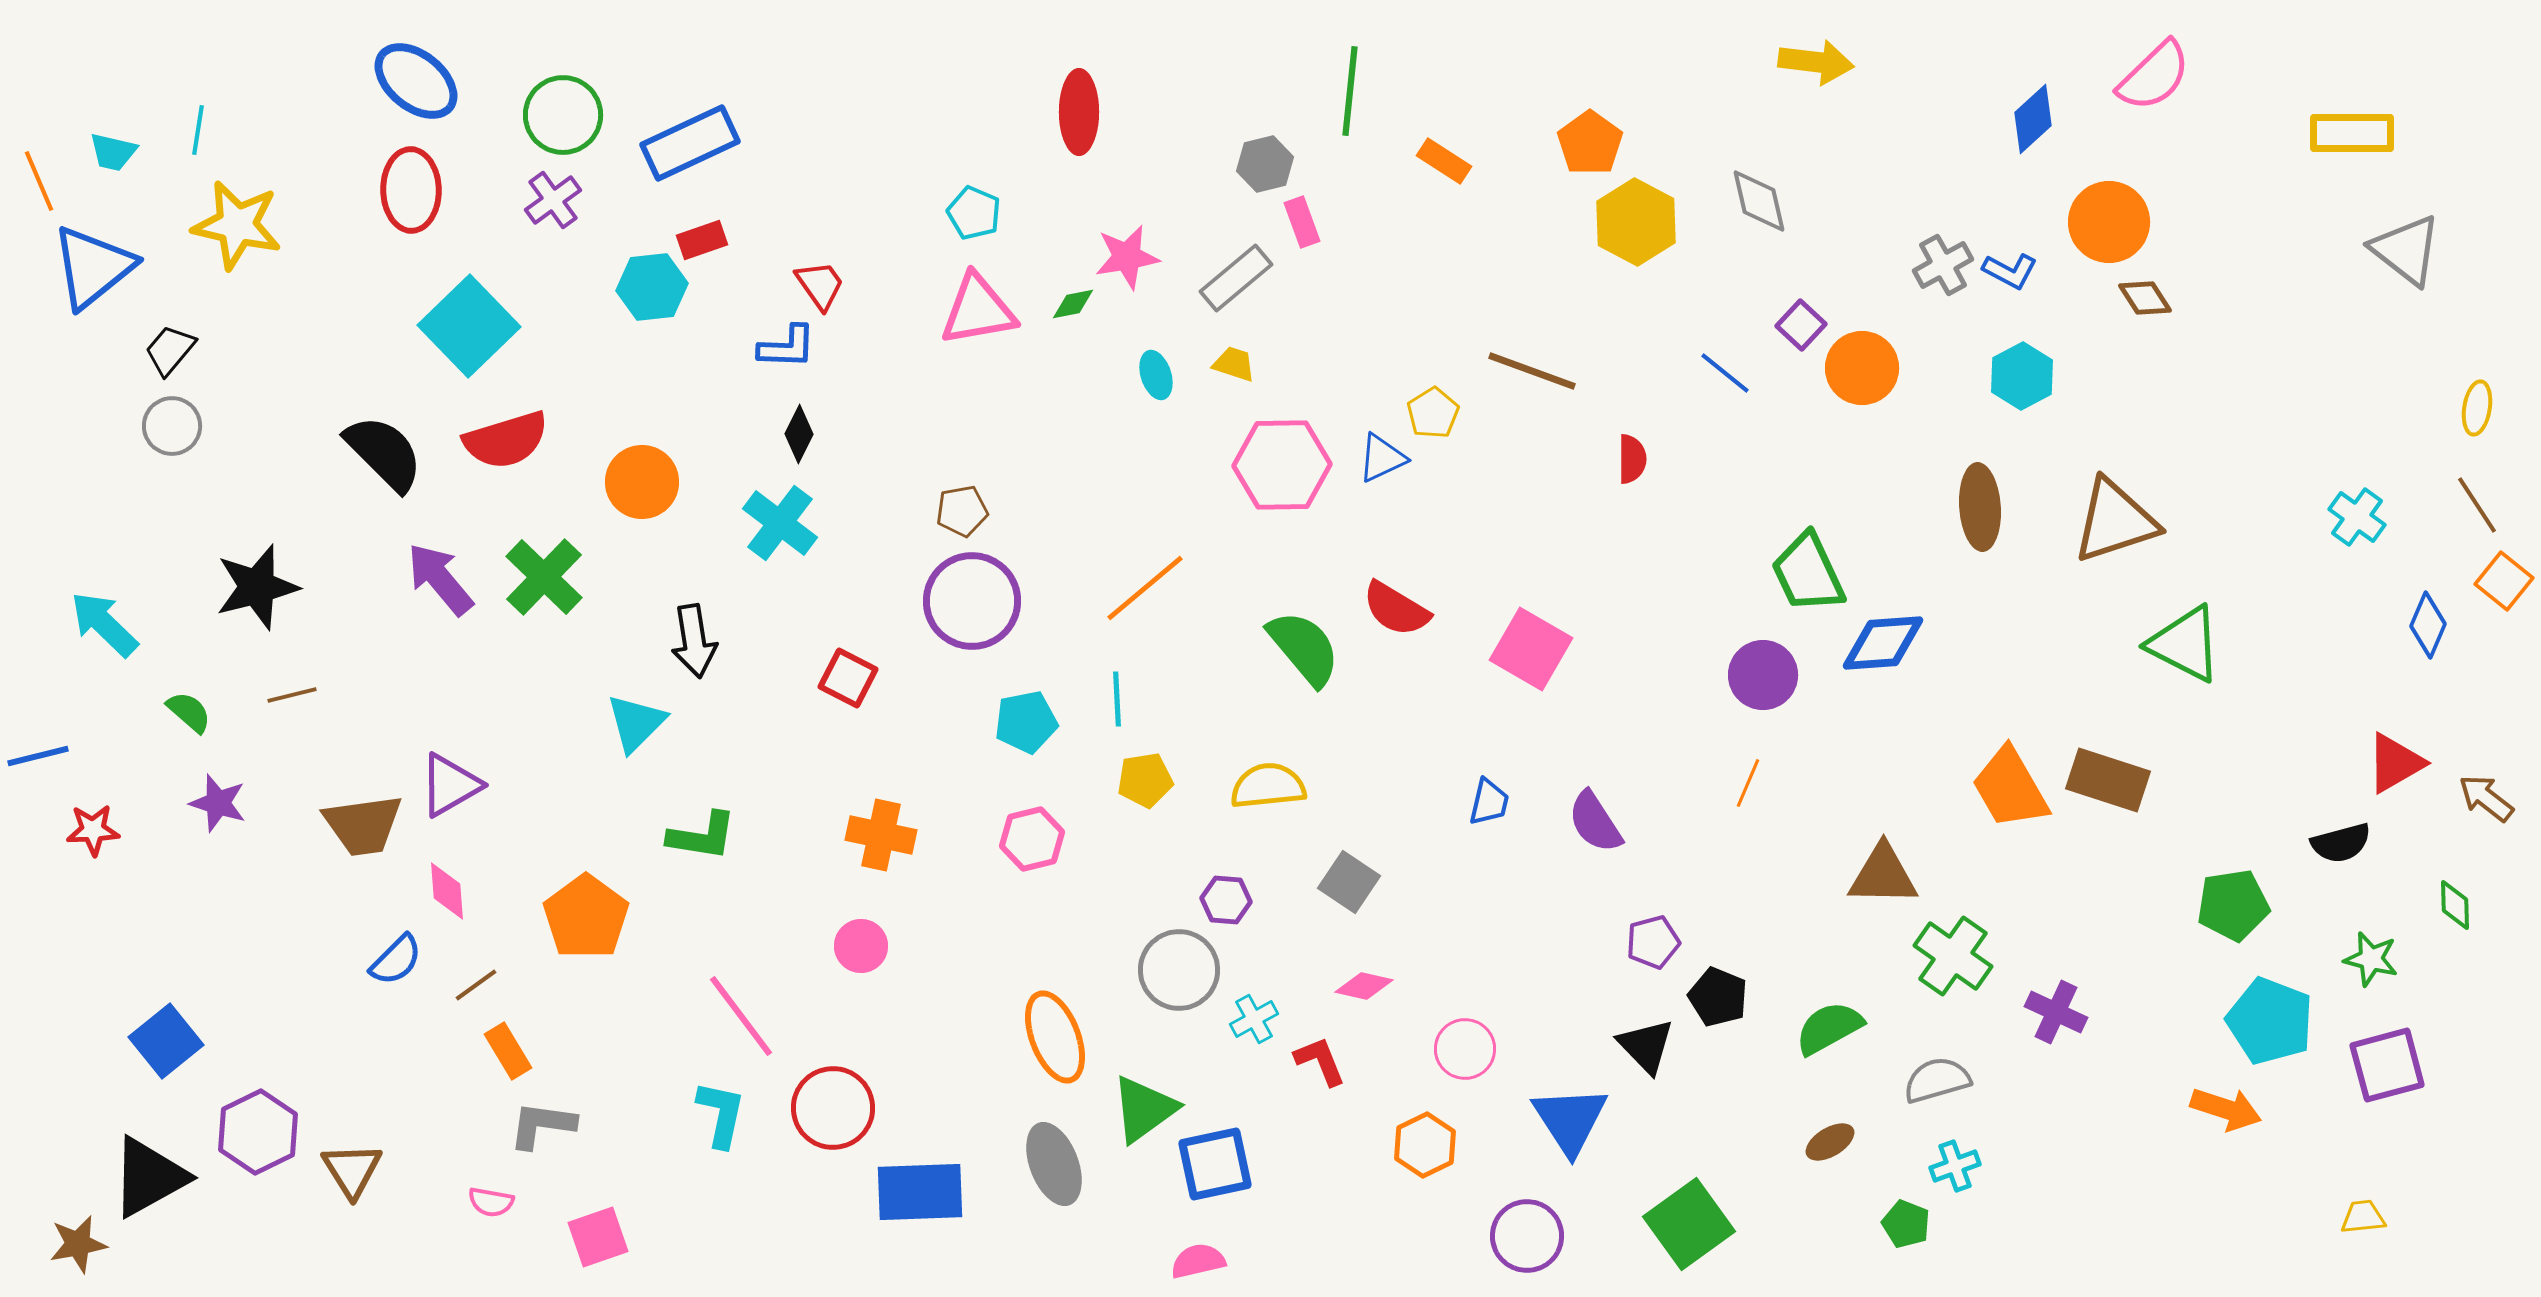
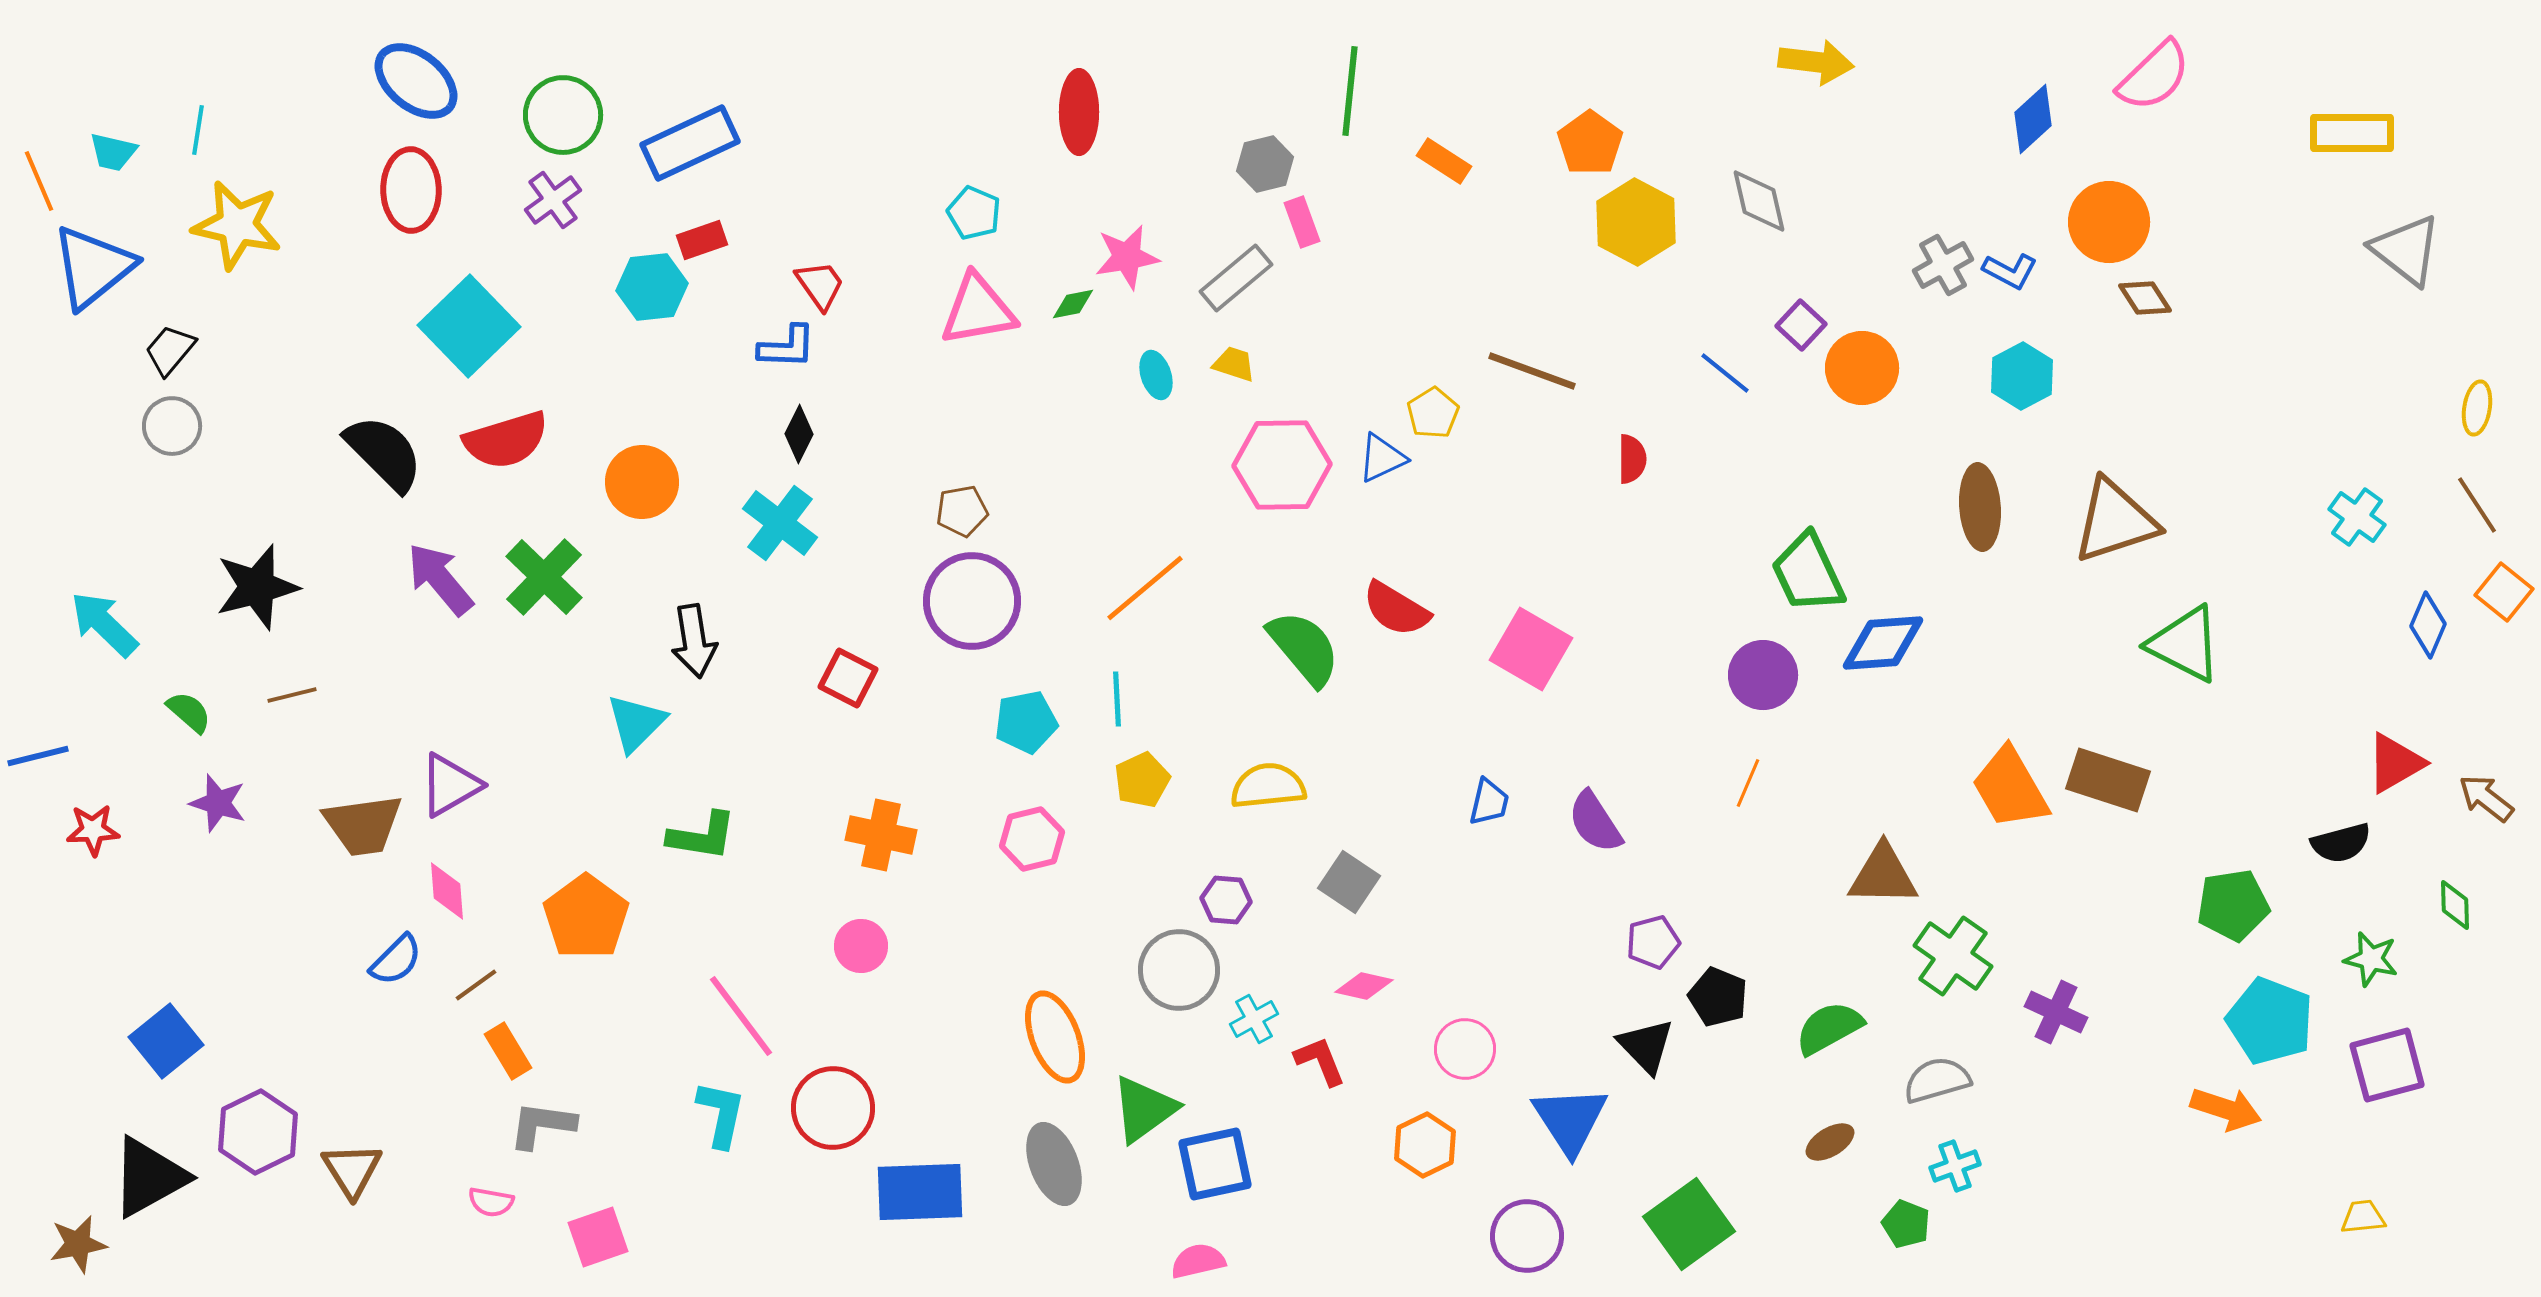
orange square at (2504, 581): moved 11 px down
yellow pentagon at (1145, 780): moved 3 px left; rotated 16 degrees counterclockwise
